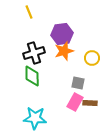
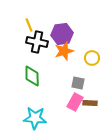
yellow line: moved 13 px down
black cross: moved 3 px right, 11 px up; rotated 30 degrees clockwise
